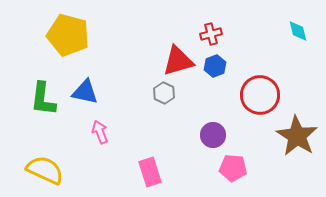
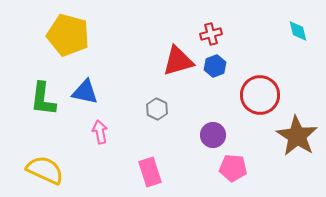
gray hexagon: moved 7 px left, 16 px down
pink arrow: rotated 10 degrees clockwise
